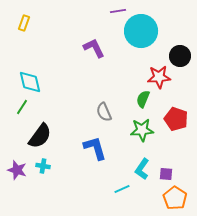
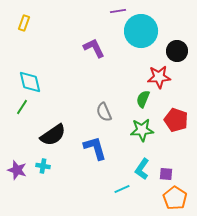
black circle: moved 3 px left, 5 px up
red pentagon: moved 1 px down
black semicircle: moved 13 px right, 1 px up; rotated 20 degrees clockwise
